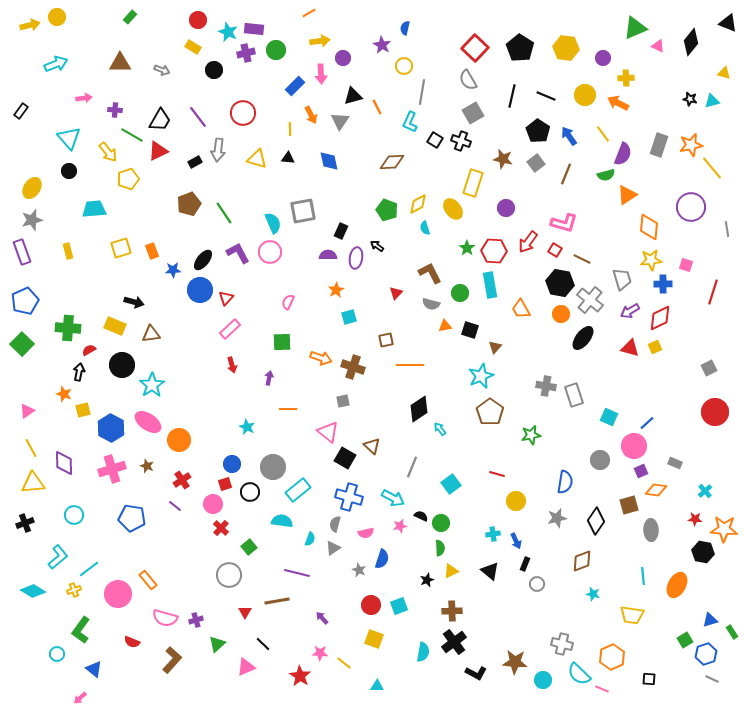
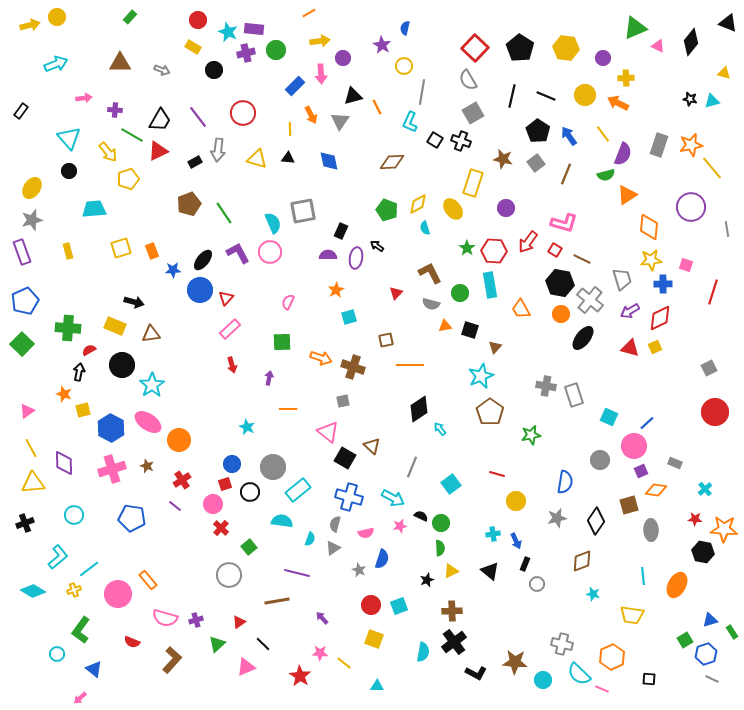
cyan cross at (705, 491): moved 2 px up
red triangle at (245, 612): moved 6 px left, 10 px down; rotated 24 degrees clockwise
